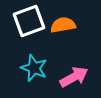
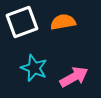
white square: moved 7 px left, 1 px down
orange semicircle: moved 3 px up
